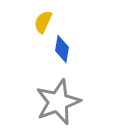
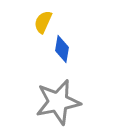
gray star: rotated 9 degrees clockwise
